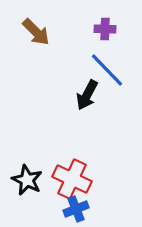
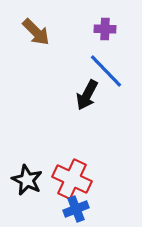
blue line: moved 1 px left, 1 px down
